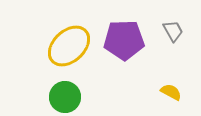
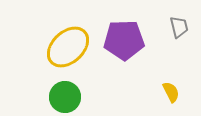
gray trapezoid: moved 6 px right, 4 px up; rotated 15 degrees clockwise
yellow ellipse: moved 1 px left, 1 px down
yellow semicircle: rotated 35 degrees clockwise
